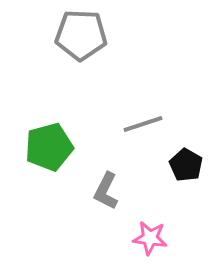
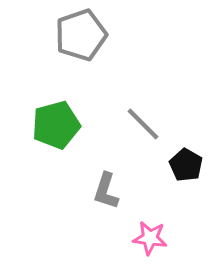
gray pentagon: rotated 21 degrees counterclockwise
gray line: rotated 63 degrees clockwise
green pentagon: moved 7 px right, 22 px up
gray L-shape: rotated 9 degrees counterclockwise
